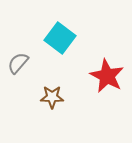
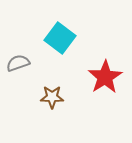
gray semicircle: rotated 30 degrees clockwise
red star: moved 2 px left, 1 px down; rotated 12 degrees clockwise
